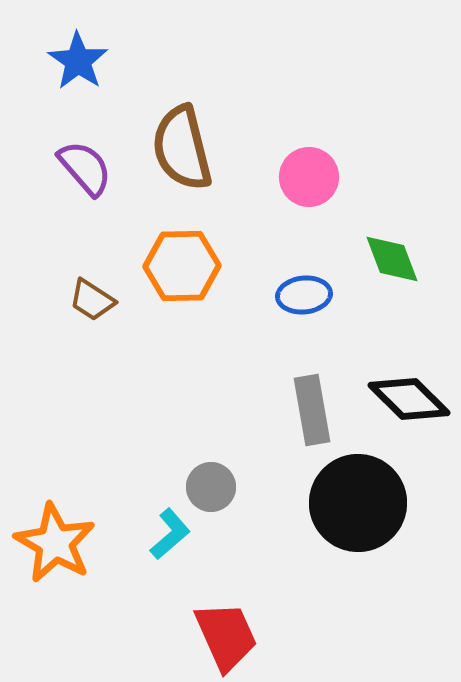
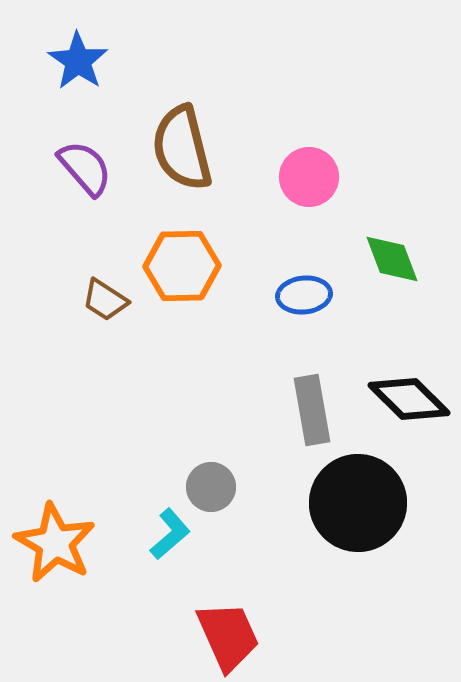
brown trapezoid: moved 13 px right
red trapezoid: moved 2 px right
